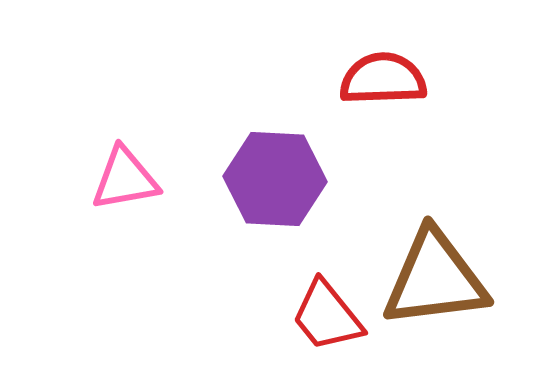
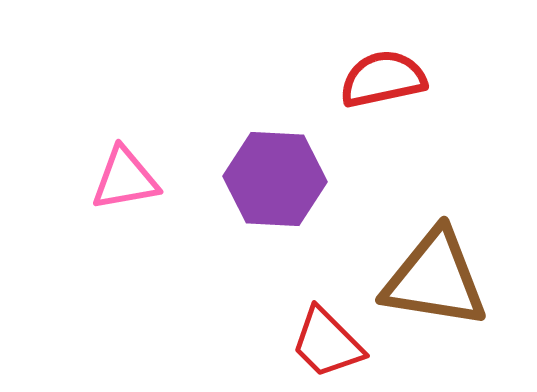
red semicircle: rotated 10 degrees counterclockwise
brown triangle: rotated 16 degrees clockwise
red trapezoid: moved 27 px down; rotated 6 degrees counterclockwise
